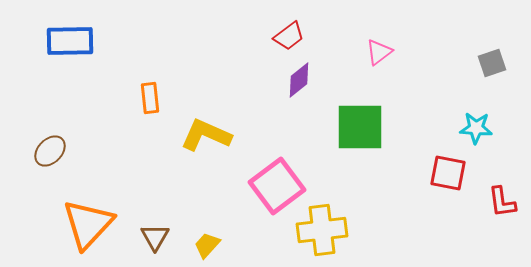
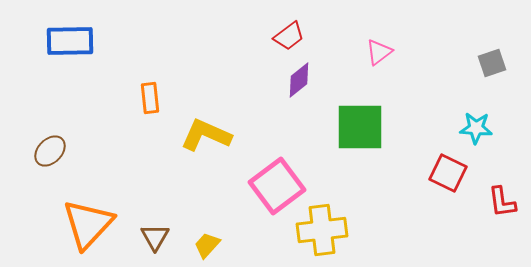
red square: rotated 15 degrees clockwise
